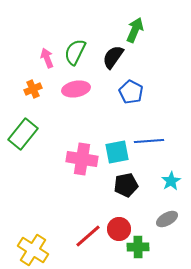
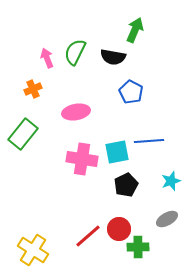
black semicircle: rotated 115 degrees counterclockwise
pink ellipse: moved 23 px down
cyan star: rotated 12 degrees clockwise
black pentagon: rotated 15 degrees counterclockwise
